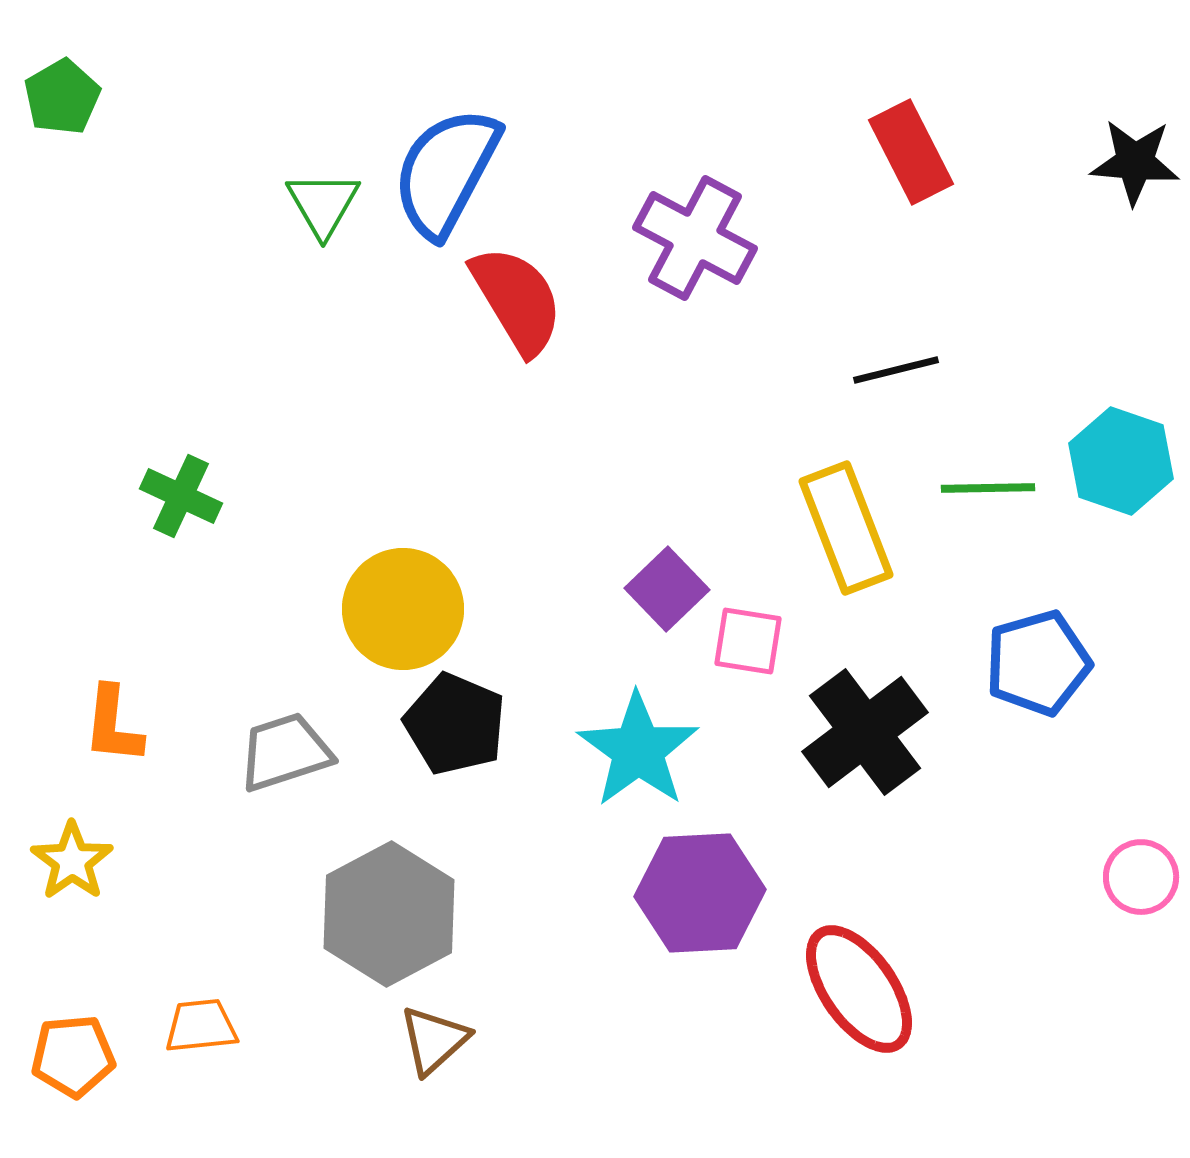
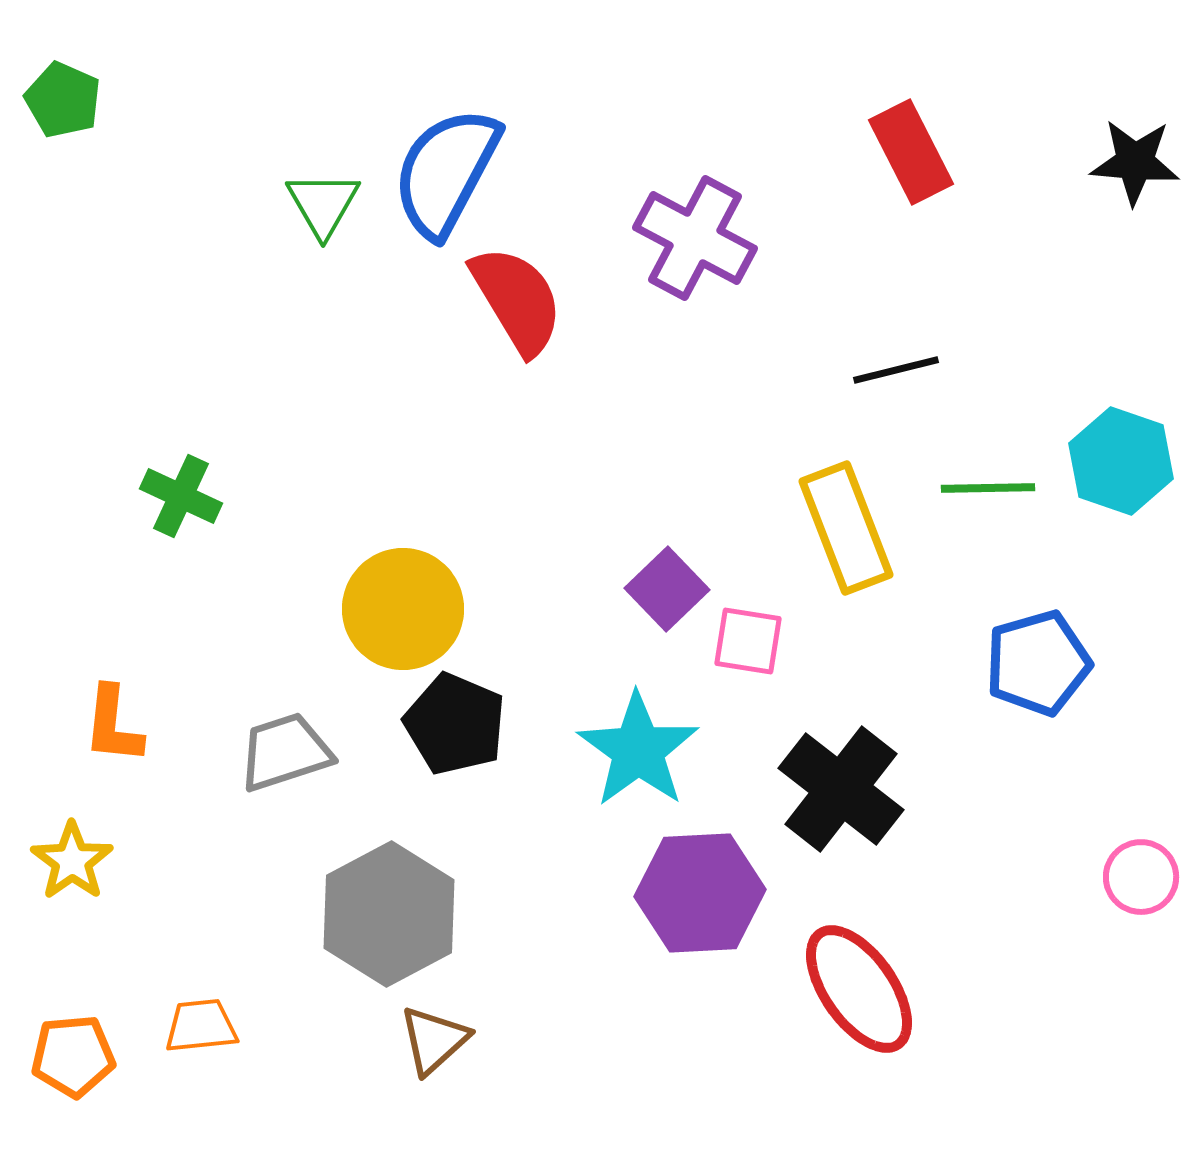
green pentagon: moved 1 px right, 3 px down; rotated 18 degrees counterclockwise
black cross: moved 24 px left, 57 px down; rotated 15 degrees counterclockwise
